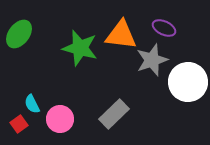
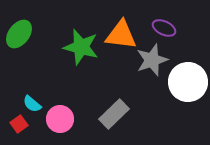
green star: moved 1 px right, 1 px up
cyan semicircle: rotated 24 degrees counterclockwise
